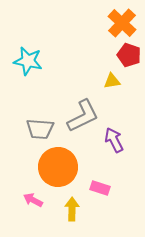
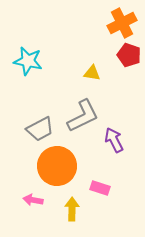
orange cross: rotated 20 degrees clockwise
yellow triangle: moved 20 px left, 8 px up; rotated 18 degrees clockwise
gray trapezoid: rotated 32 degrees counterclockwise
orange circle: moved 1 px left, 1 px up
pink arrow: rotated 18 degrees counterclockwise
